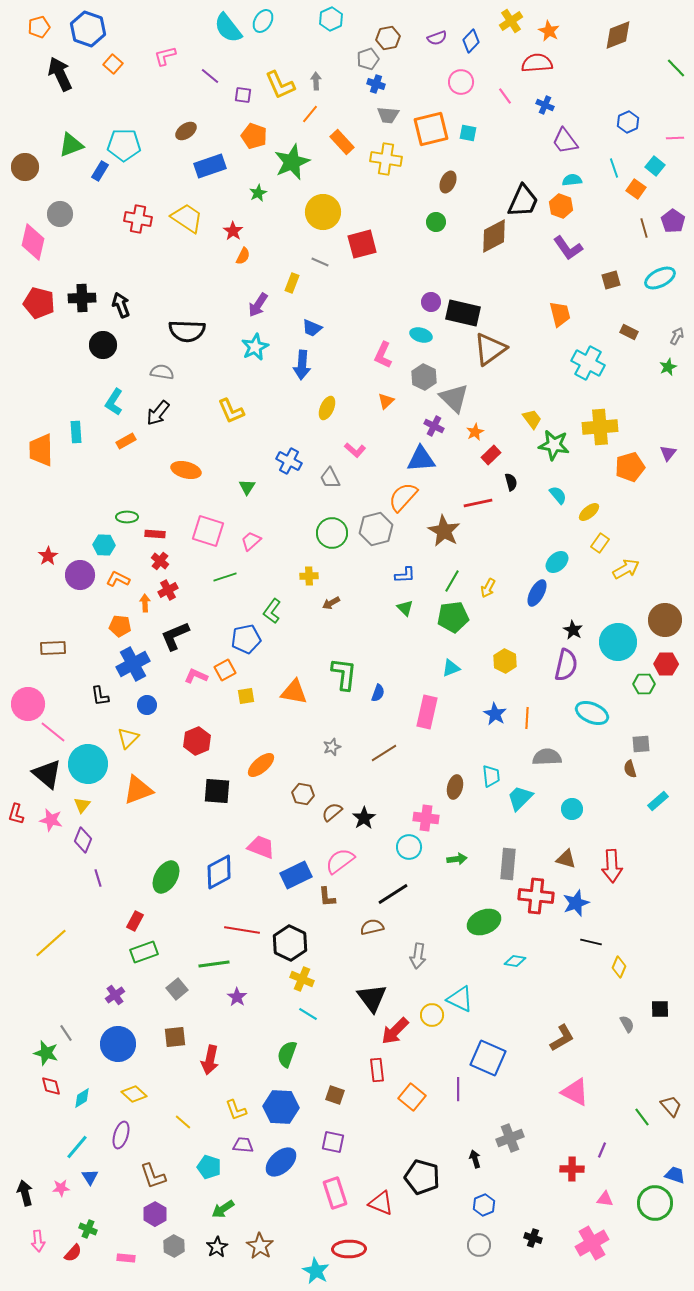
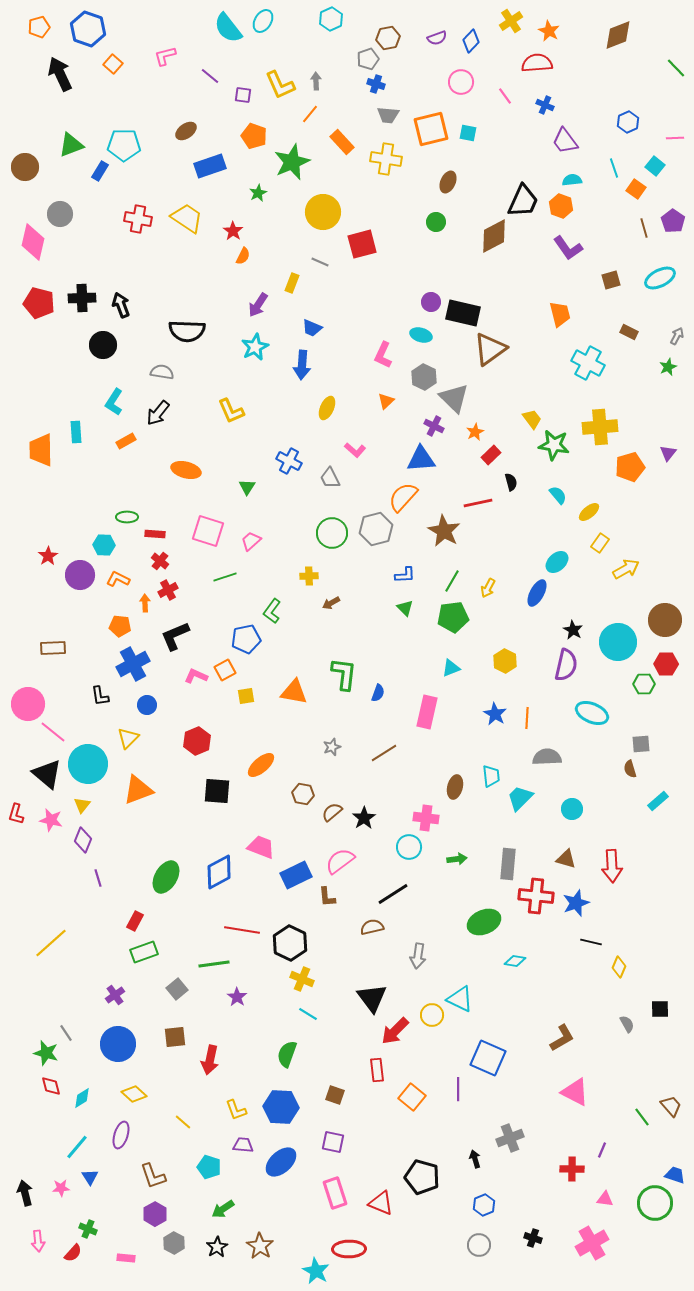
gray hexagon at (174, 1246): moved 3 px up
